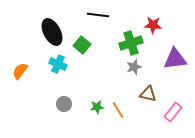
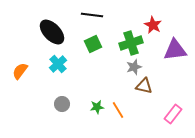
black line: moved 6 px left
red star: rotated 24 degrees clockwise
black ellipse: rotated 16 degrees counterclockwise
green square: moved 11 px right, 1 px up; rotated 24 degrees clockwise
purple triangle: moved 9 px up
cyan cross: rotated 24 degrees clockwise
brown triangle: moved 4 px left, 8 px up
gray circle: moved 2 px left
pink rectangle: moved 2 px down
